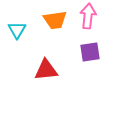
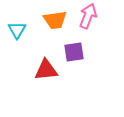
pink arrow: rotated 15 degrees clockwise
purple square: moved 16 px left
